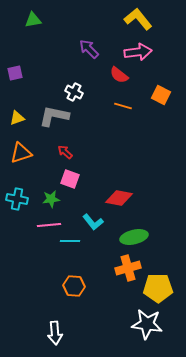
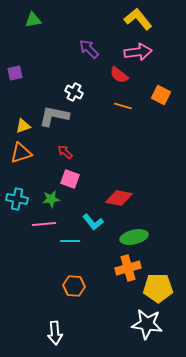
yellow triangle: moved 6 px right, 8 px down
pink line: moved 5 px left, 1 px up
